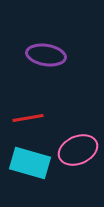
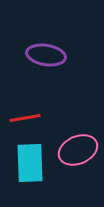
red line: moved 3 px left
cyan rectangle: rotated 72 degrees clockwise
